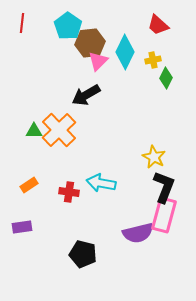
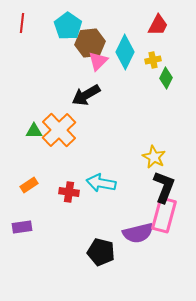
red trapezoid: rotated 105 degrees counterclockwise
black pentagon: moved 18 px right, 2 px up
